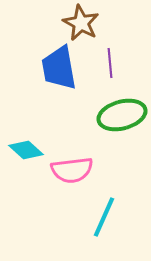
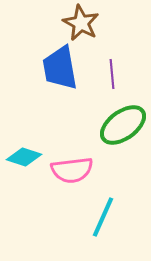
purple line: moved 2 px right, 11 px down
blue trapezoid: moved 1 px right
green ellipse: moved 1 px right, 10 px down; rotated 21 degrees counterclockwise
cyan diamond: moved 2 px left, 7 px down; rotated 24 degrees counterclockwise
cyan line: moved 1 px left
